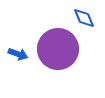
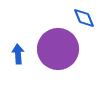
blue arrow: rotated 114 degrees counterclockwise
